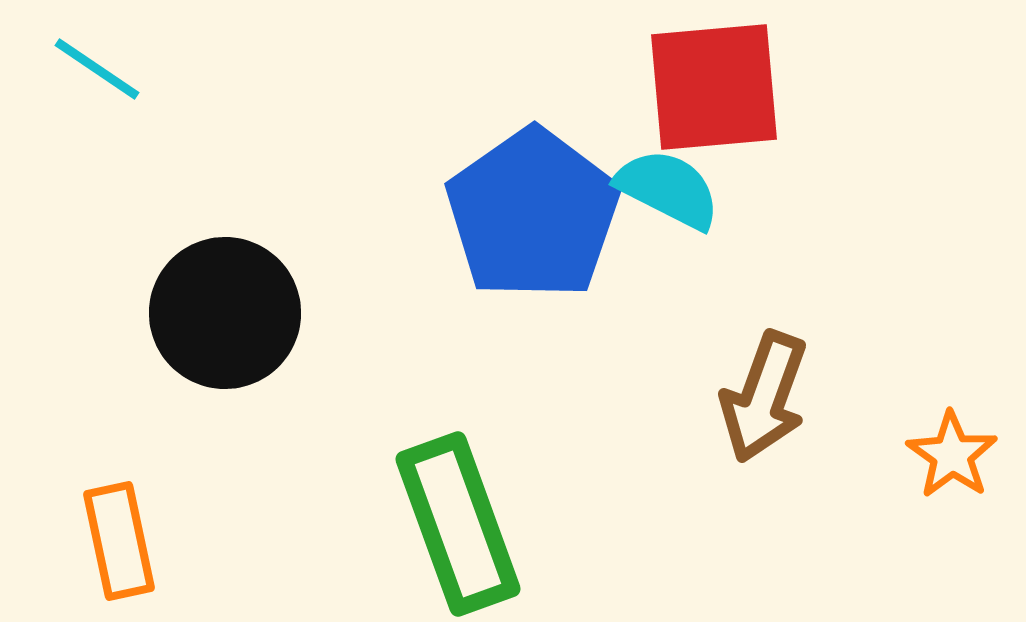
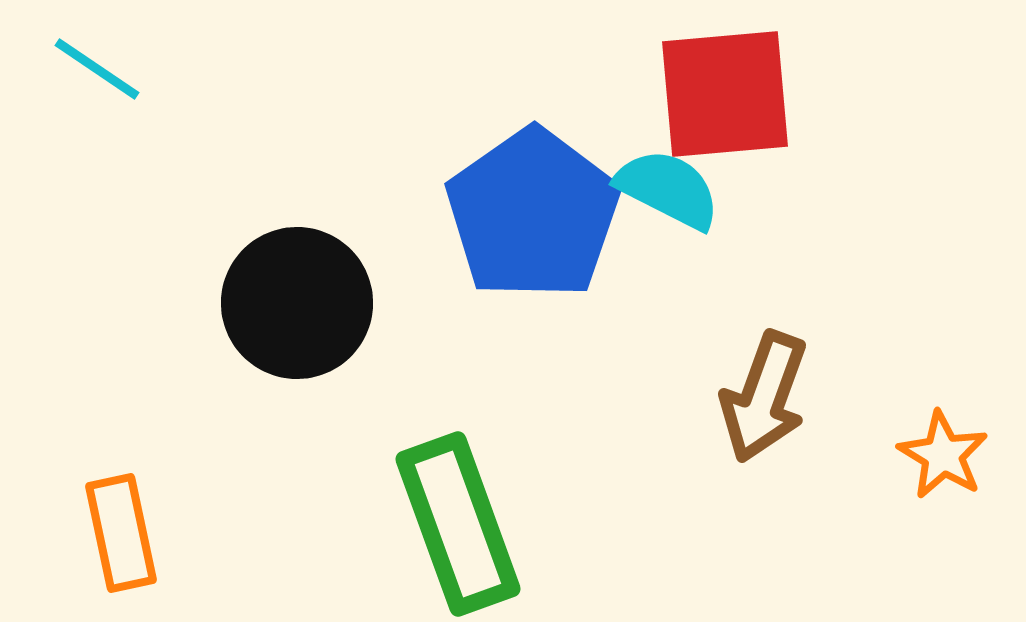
red square: moved 11 px right, 7 px down
black circle: moved 72 px right, 10 px up
orange star: moved 9 px left; rotated 4 degrees counterclockwise
orange rectangle: moved 2 px right, 8 px up
